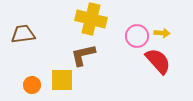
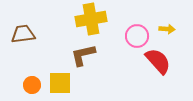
yellow cross: rotated 24 degrees counterclockwise
yellow arrow: moved 5 px right, 4 px up
yellow square: moved 2 px left, 3 px down
